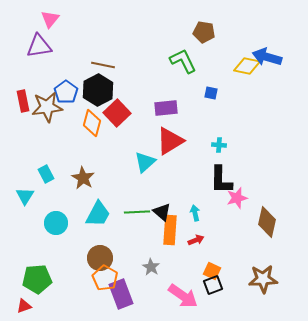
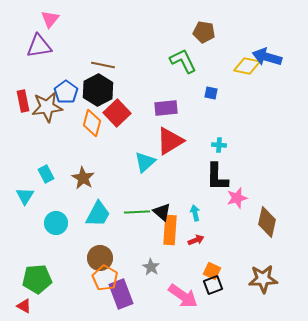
black L-shape at (221, 180): moved 4 px left, 3 px up
red triangle at (24, 306): rotated 49 degrees clockwise
